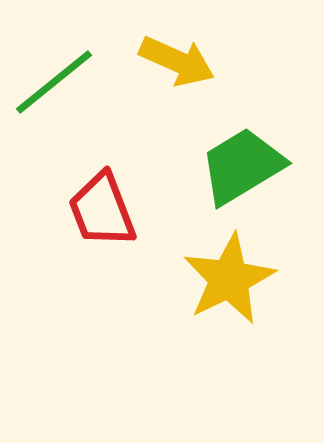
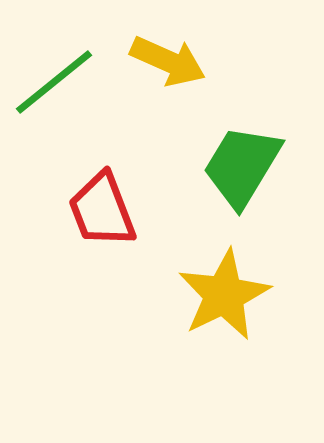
yellow arrow: moved 9 px left
green trapezoid: rotated 28 degrees counterclockwise
yellow star: moved 5 px left, 16 px down
